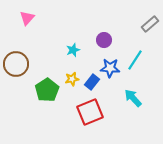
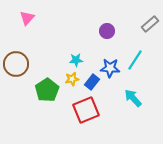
purple circle: moved 3 px right, 9 px up
cyan star: moved 3 px right, 10 px down; rotated 16 degrees clockwise
red square: moved 4 px left, 2 px up
